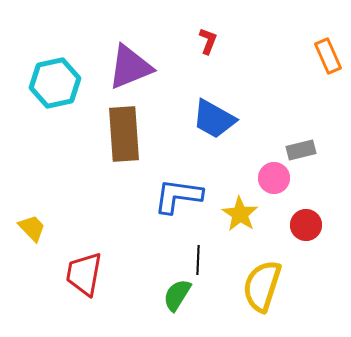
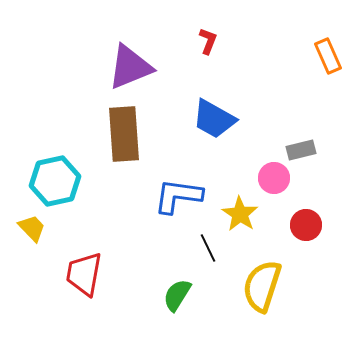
cyan hexagon: moved 98 px down
black line: moved 10 px right, 12 px up; rotated 28 degrees counterclockwise
